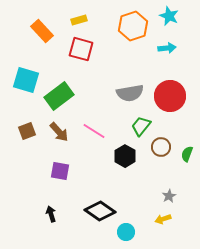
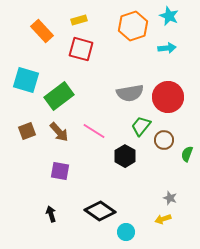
red circle: moved 2 px left, 1 px down
brown circle: moved 3 px right, 7 px up
gray star: moved 1 px right, 2 px down; rotated 24 degrees counterclockwise
